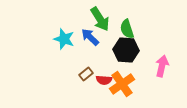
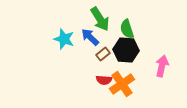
brown rectangle: moved 17 px right, 20 px up
